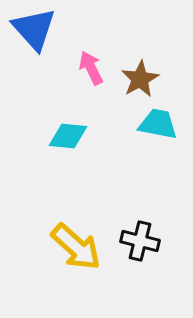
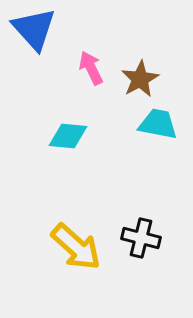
black cross: moved 1 px right, 3 px up
